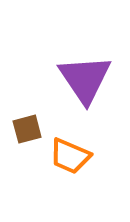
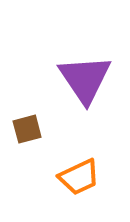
orange trapezoid: moved 9 px right, 21 px down; rotated 48 degrees counterclockwise
